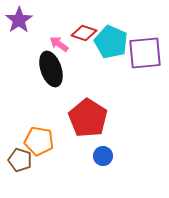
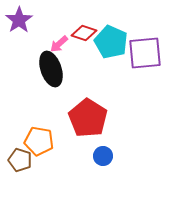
pink arrow: rotated 78 degrees counterclockwise
